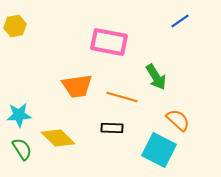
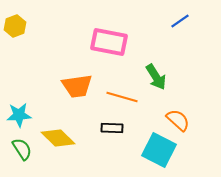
yellow hexagon: rotated 10 degrees counterclockwise
